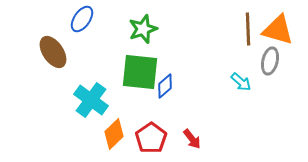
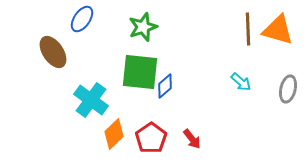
green star: moved 2 px up
gray ellipse: moved 18 px right, 28 px down
